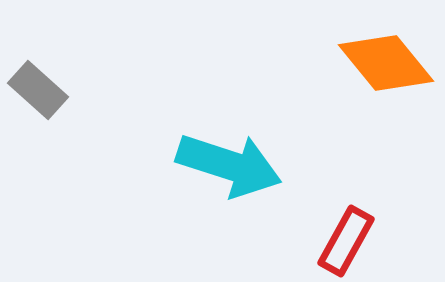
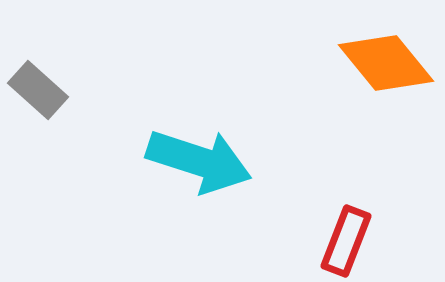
cyan arrow: moved 30 px left, 4 px up
red rectangle: rotated 8 degrees counterclockwise
